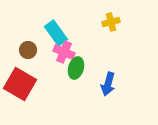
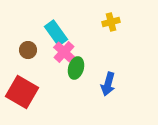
pink cross: rotated 20 degrees clockwise
red square: moved 2 px right, 8 px down
